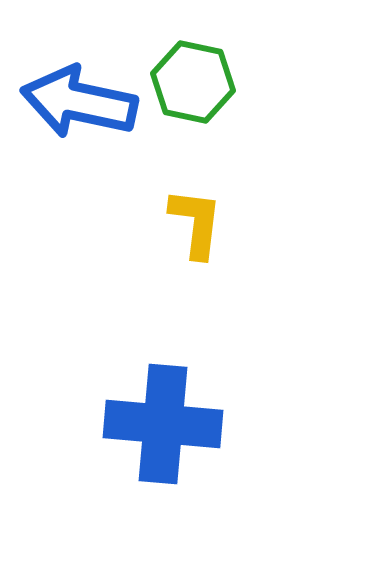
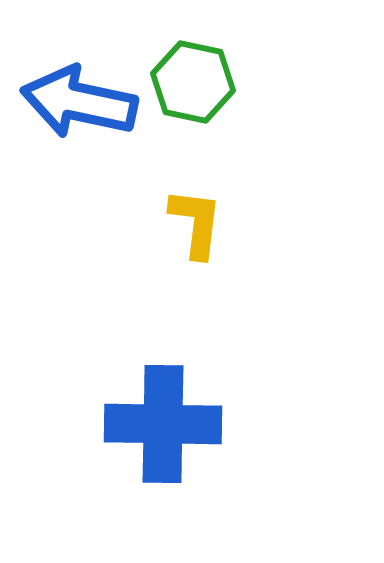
blue cross: rotated 4 degrees counterclockwise
